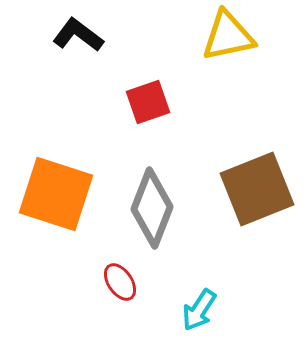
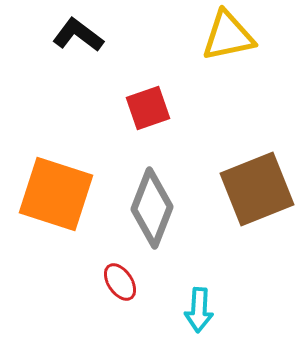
red square: moved 6 px down
cyan arrow: rotated 30 degrees counterclockwise
